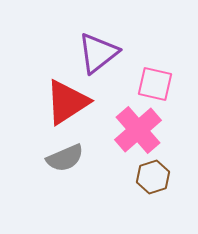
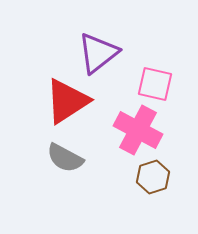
red triangle: moved 1 px up
pink cross: rotated 21 degrees counterclockwise
gray semicircle: rotated 51 degrees clockwise
